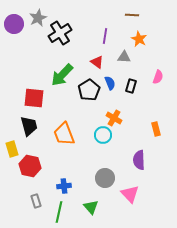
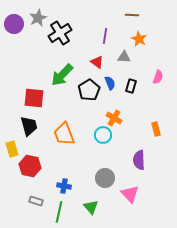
blue cross: rotated 16 degrees clockwise
gray rectangle: rotated 56 degrees counterclockwise
